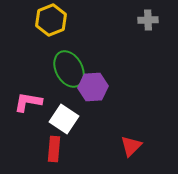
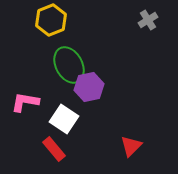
gray cross: rotated 30 degrees counterclockwise
green ellipse: moved 4 px up
purple hexagon: moved 4 px left; rotated 8 degrees counterclockwise
pink L-shape: moved 3 px left
red rectangle: rotated 45 degrees counterclockwise
